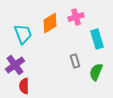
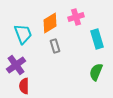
gray rectangle: moved 20 px left, 15 px up
purple cross: moved 1 px right
